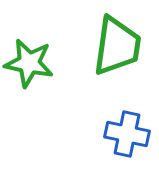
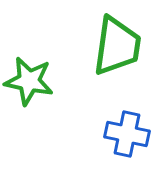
green star: moved 18 px down
